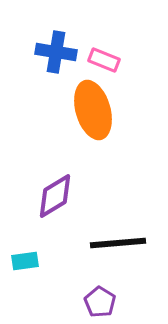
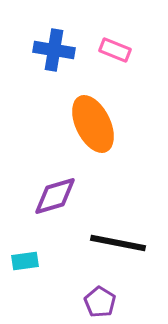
blue cross: moved 2 px left, 2 px up
pink rectangle: moved 11 px right, 10 px up
orange ellipse: moved 14 px down; rotated 10 degrees counterclockwise
purple diamond: rotated 15 degrees clockwise
black line: rotated 16 degrees clockwise
